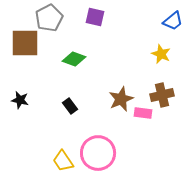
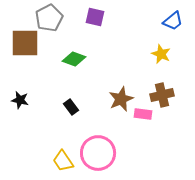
black rectangle: moved 1 px right, 1 px down
pink rectangle: moved 1 px down
